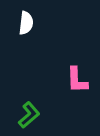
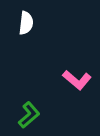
pink L-shape: rotated 48 degrees counterclockwise
